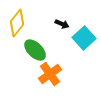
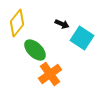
cyan square: moved 2 px left; rotated 15 degrees counterclockwise
